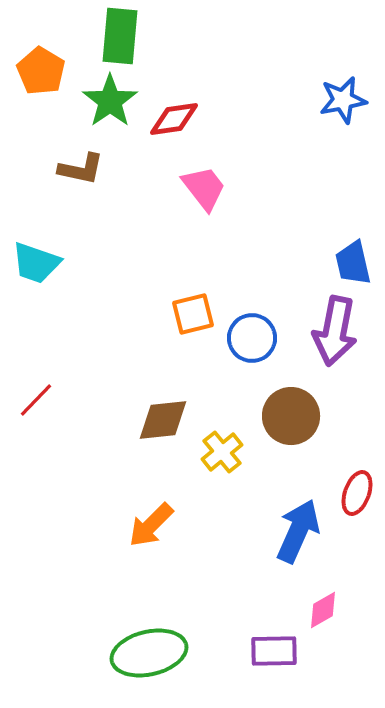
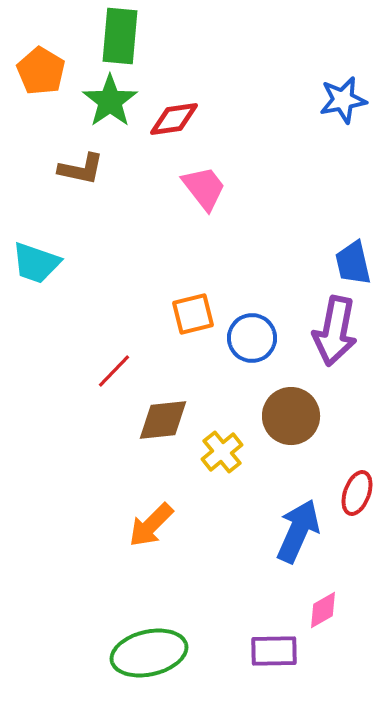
red line: moved 78 px right, 29 px up
